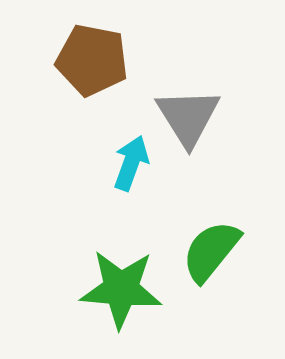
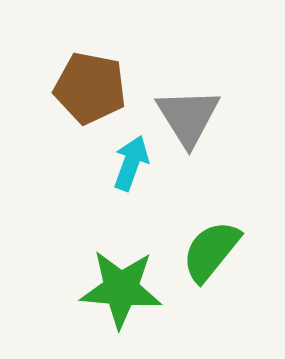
brown pentagon: moved 2 px left, 28 px down
